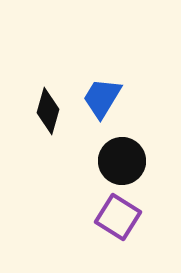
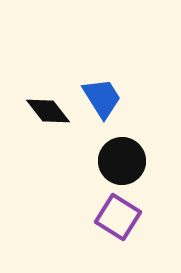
blue trapezoid: rotated 117 degrees clockwise
black diamond: rotated 54 degrees counterclockwise
